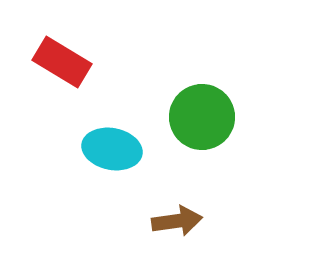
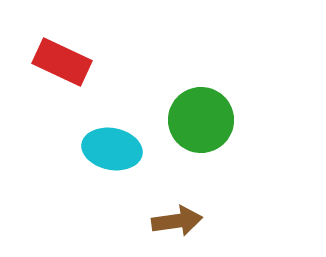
red rectangle: rotated 6 degrees counterclockwise
green circle: moved 1 px left, 3 px down
